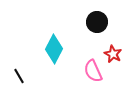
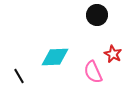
black circle: moved 7 px up
cyan diamond: moved 1 px right, 8 px down; rotated 60 degrees clockwise
pink semicircle: moved 1 px down
